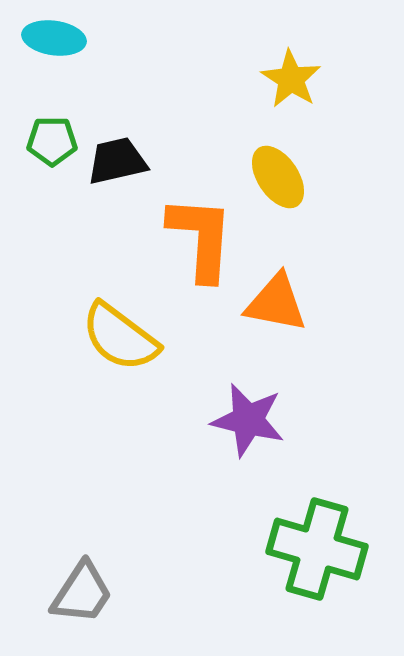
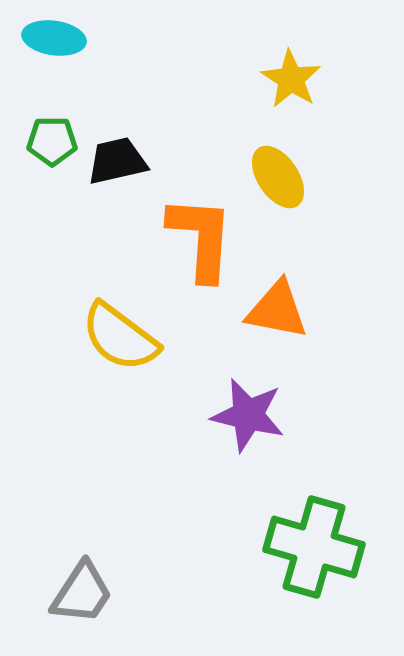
orange triangle: moved 1 px right, 7 px down
purple star: moved 5 px up
green cross: moved 3 px left, 2 px up
